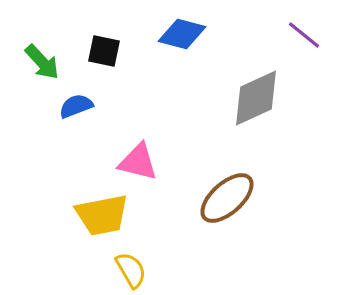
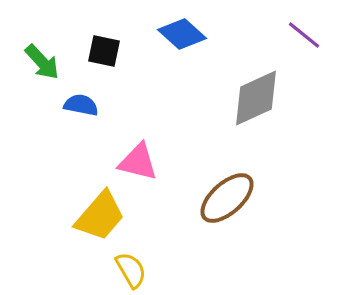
blue diamond: rotated 27 degrees clockwise
blue semicircle: moved 5 px right, 1 px up; rotated 32 degrees clockwise
yellow trapezoid: moved 2 px left, 1 px down; rotated 38 degrees counterclockwise
